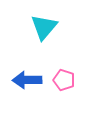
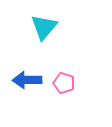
pink pentagon: moved 3 px down
